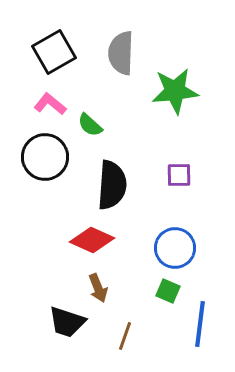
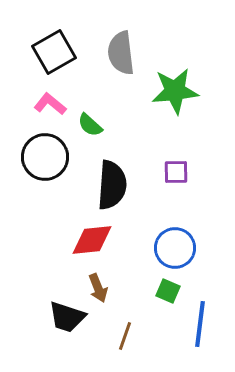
gray semicircle: rotated 9 degrees counterclockwise
purple square: moved 3 px left, 3 px up
red diamond: rotated 30 degrees counterclockwise
black trapezoid: moved 5 px up
